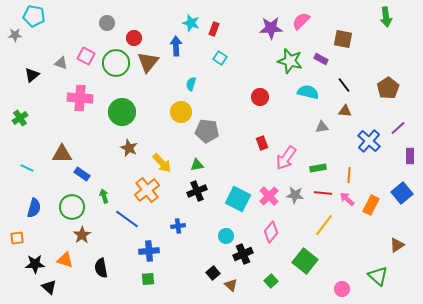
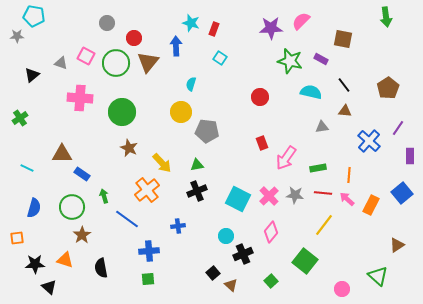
gray star at (15, 35): moved 2 px right, 1 px down
cyan semicircle at (308, 92): moved 3 px right
purple line at (398, 128): rotated 14 degrees counterclockwise
